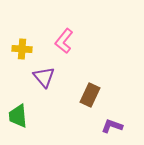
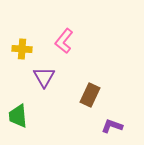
purple triangle: rotated 10 degrees clockwise
